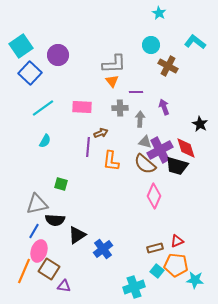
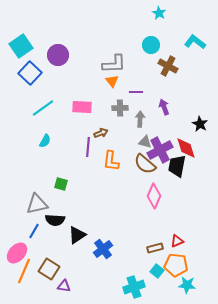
black trapezoid at (177, 166): rotated 85 degrees clockwise
pink ellipse at (39, 251): moved 22 px left, 2 px down; rotated 25 degrees clockwise
cyan star at (195, 280): moved 8 px left, 5 px down
